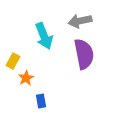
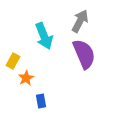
gray arrow: rotated 130 degrees clockwise
purple semicircle: rotated 12 degrees counterclockwise
